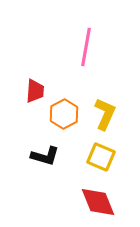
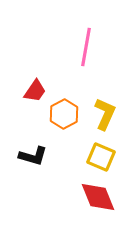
red trapezoid: rotated 30 degrees clockwise
black L-shape: moved 12 px left
red diamond: moved 5 px up
